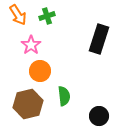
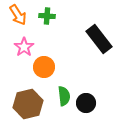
green cross: rotated 21 degrees clockwise
black rectangle: rotated 56 degrees counterclockwise
pink star: moved 7 px left, 2 px down
orange circle: moved 4 px right, 4 px up
black circle: moved 13 px left, 13 px up
